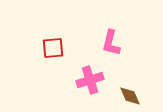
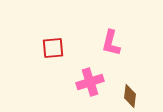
pink cross: moved 2 px down
brown diamond: rotated 30 degrees clockwise
